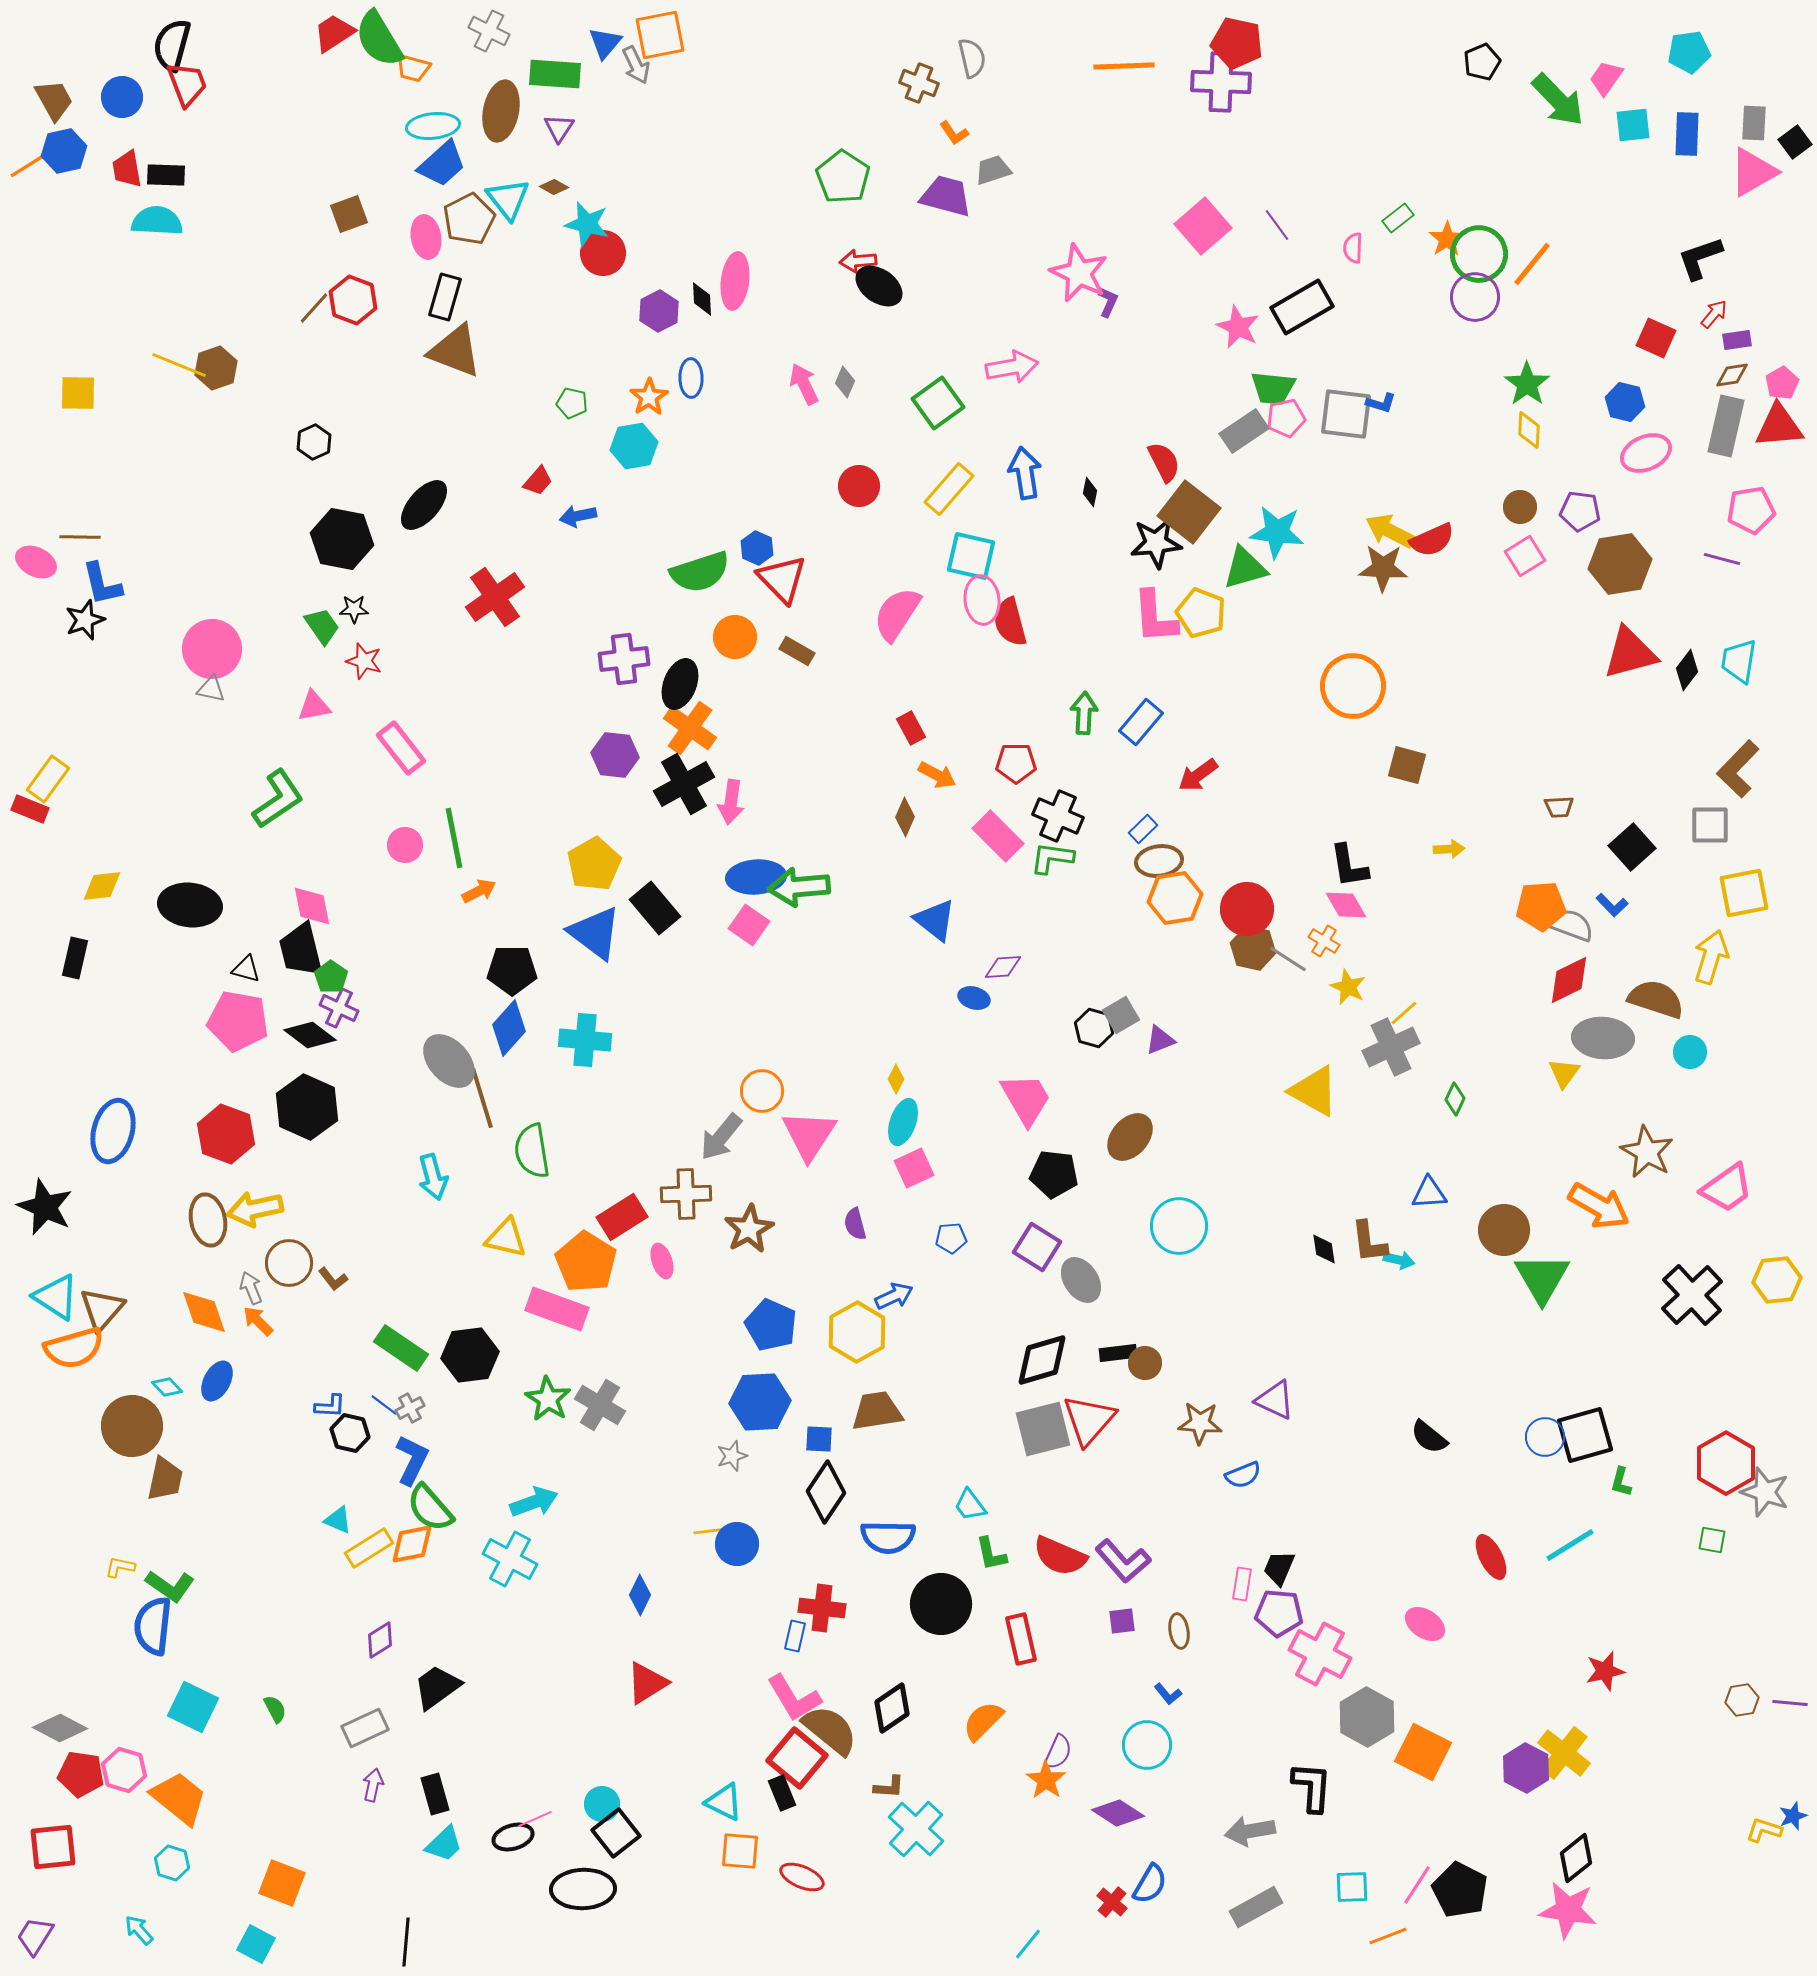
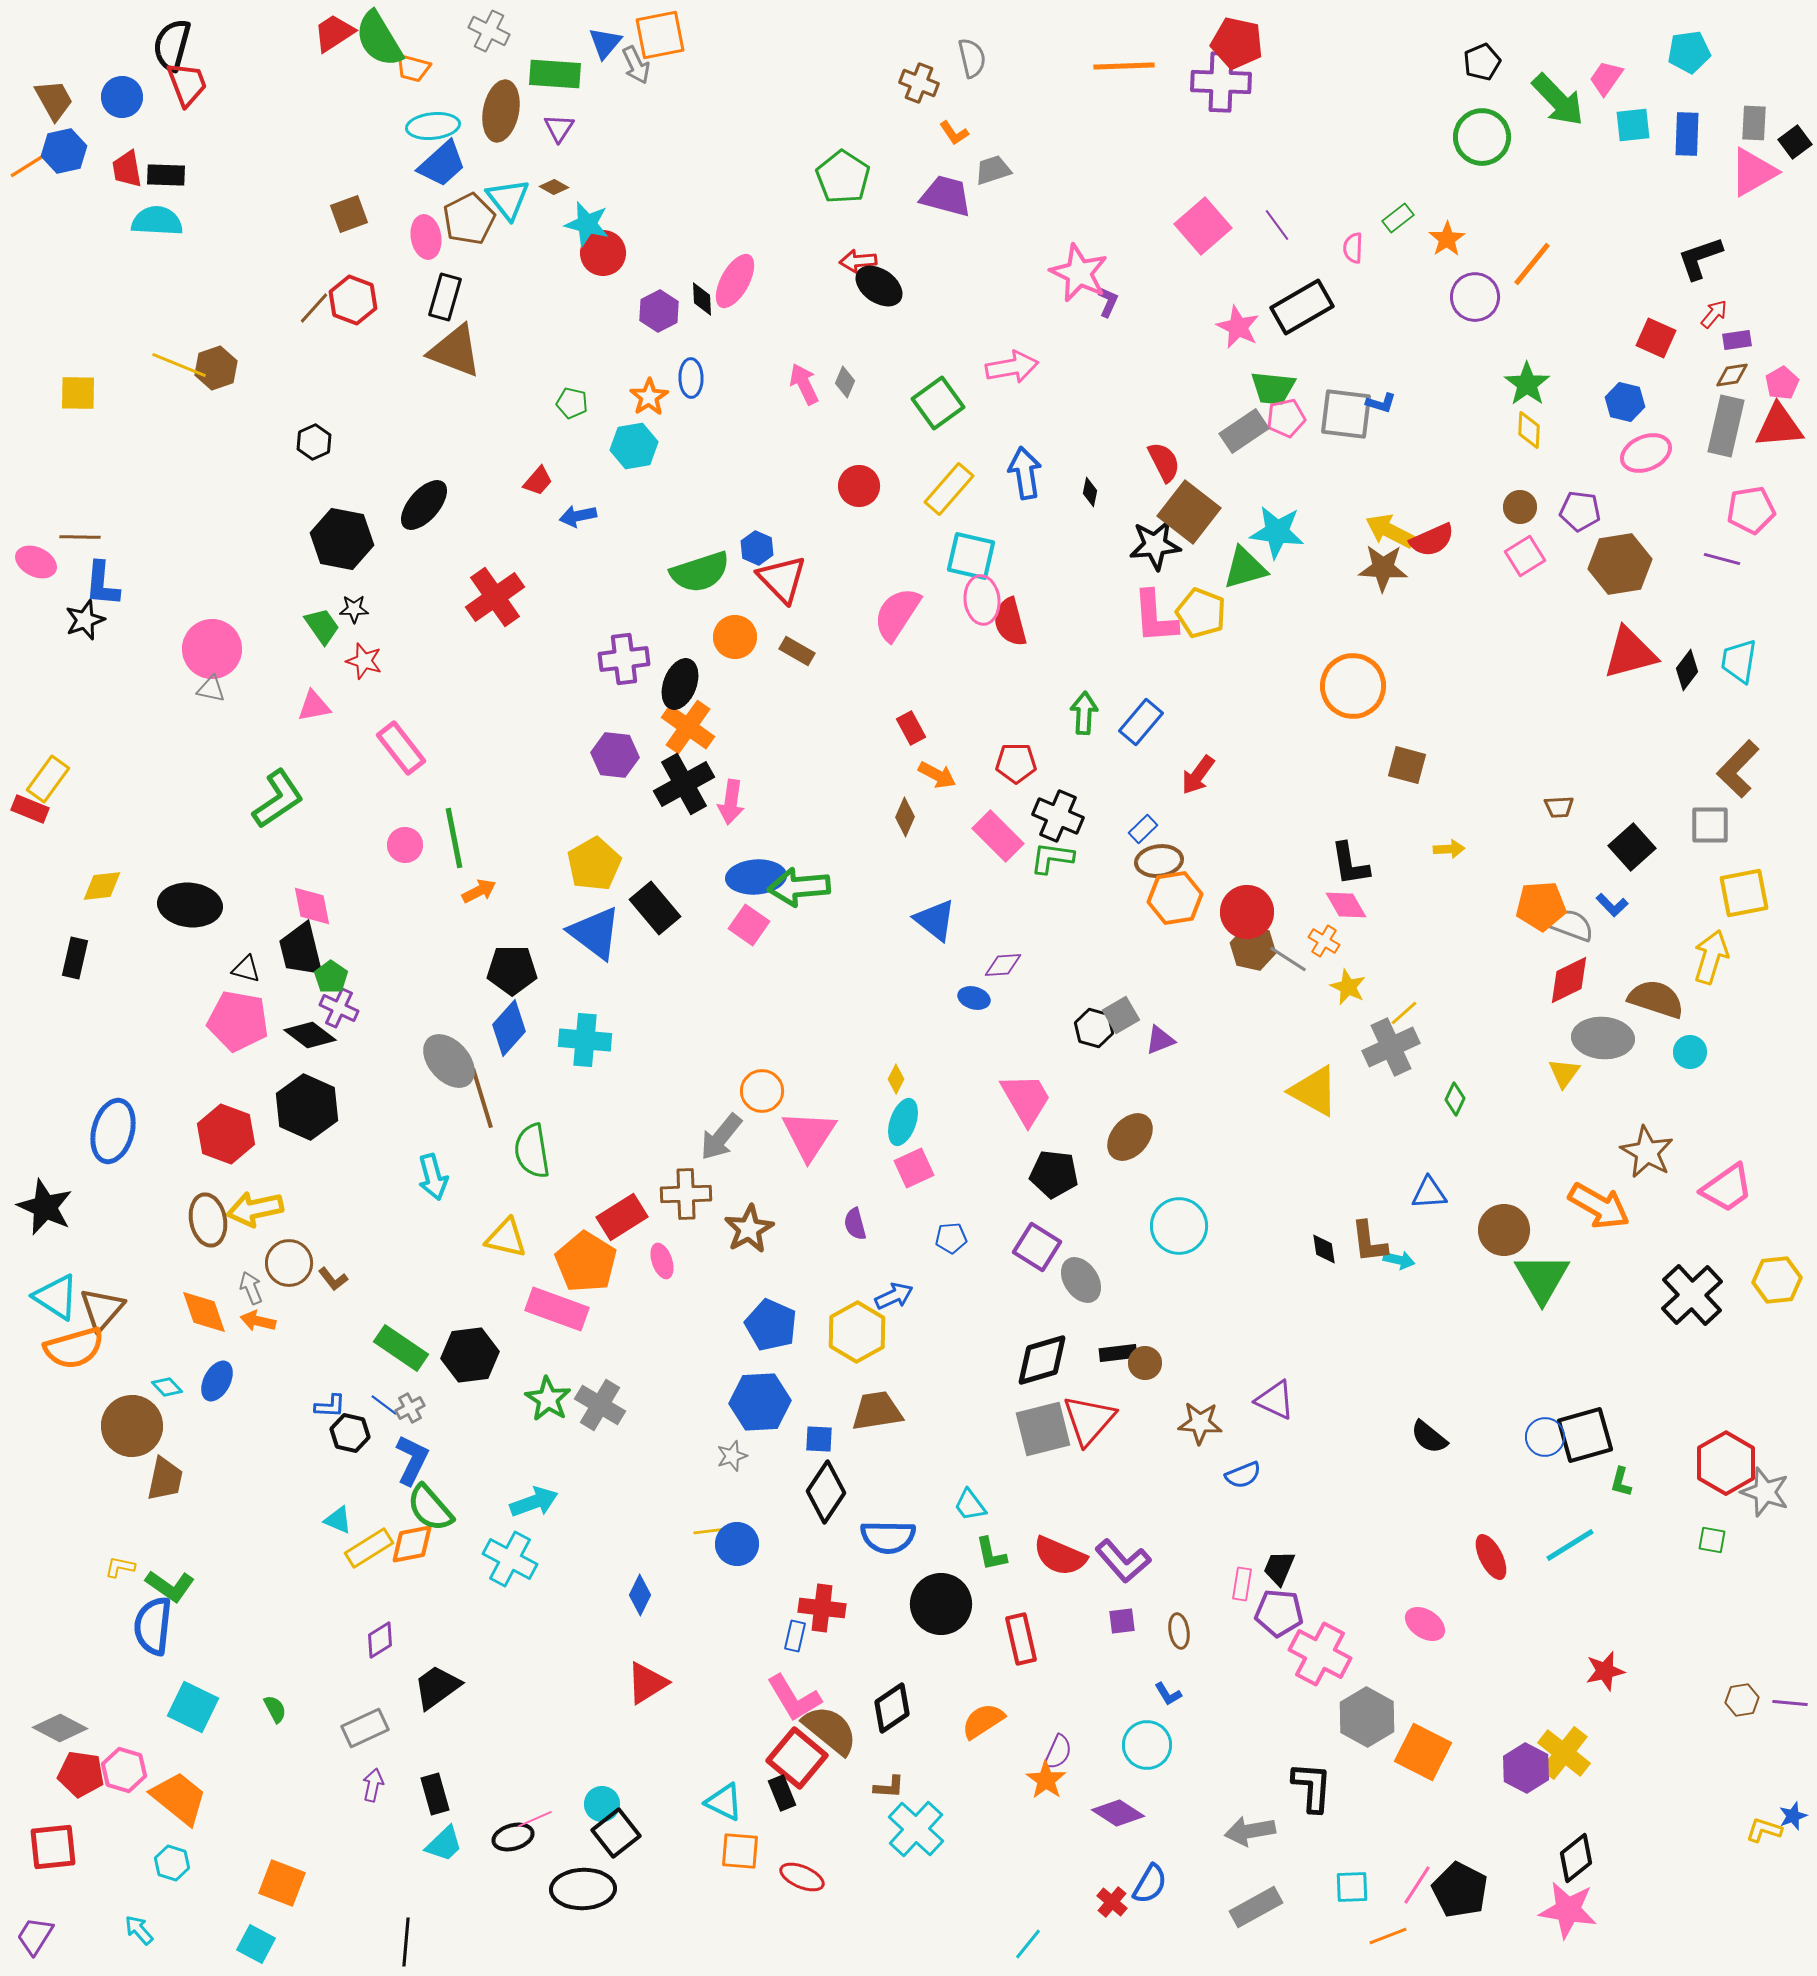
green circle at (1479, 254): moved 3 px right, 117 px up
pink ellipse at (735, 281): rotated 22 degrees clockwise
black star at (1156, 543): moved 1 px left, 2 px down
blue L-shape at (102, 584): rotated 18 degrees clockwise
orange cross at (690, 728): moved 2 px left, 1 px up
red arrow at (1198, 775): rotated 18 degrees counterclockwise
black L-shape at (1349, 866): moved 1 px right, 2 px up
red circle at (1247, 909): moved 3 px down
purple diamond at (1003, 967): moved 2 px up
orange arrow at (258, 1321): rotated 32 degrees counterclockwise
blue L-shape at (1168, 1694): rotated 8 degrees clockwise
orange semicircle at (983, 1721): rotated 12 degrees clockwise
